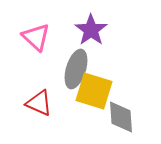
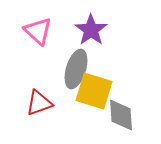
pink triangle: moved 2 px right, 6 px up
red triangle: rotated 44 degrees counterclockwise
gray diamond: moved 2 px up
